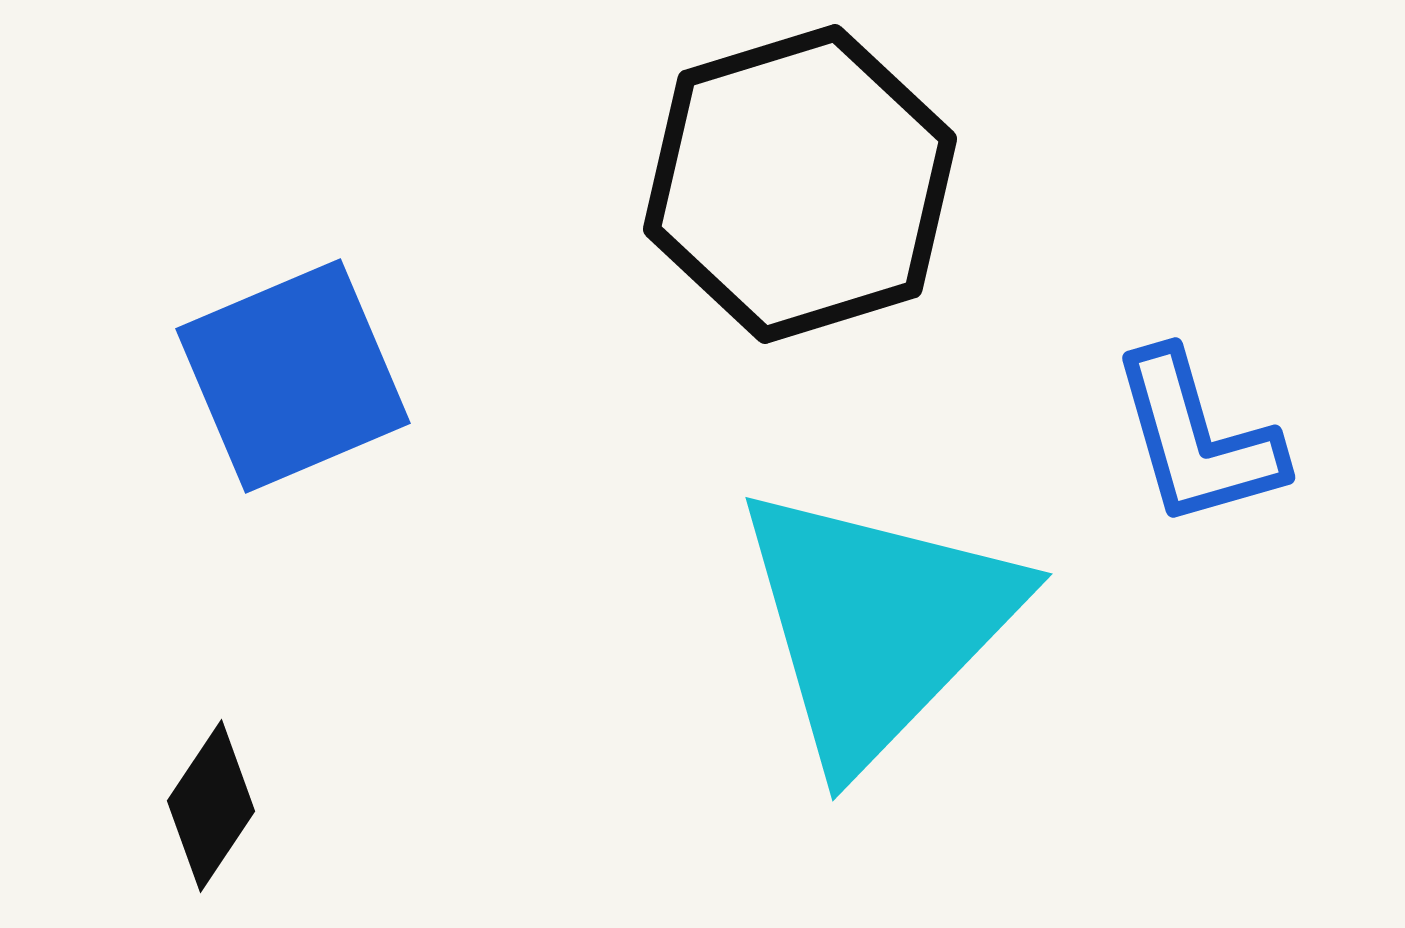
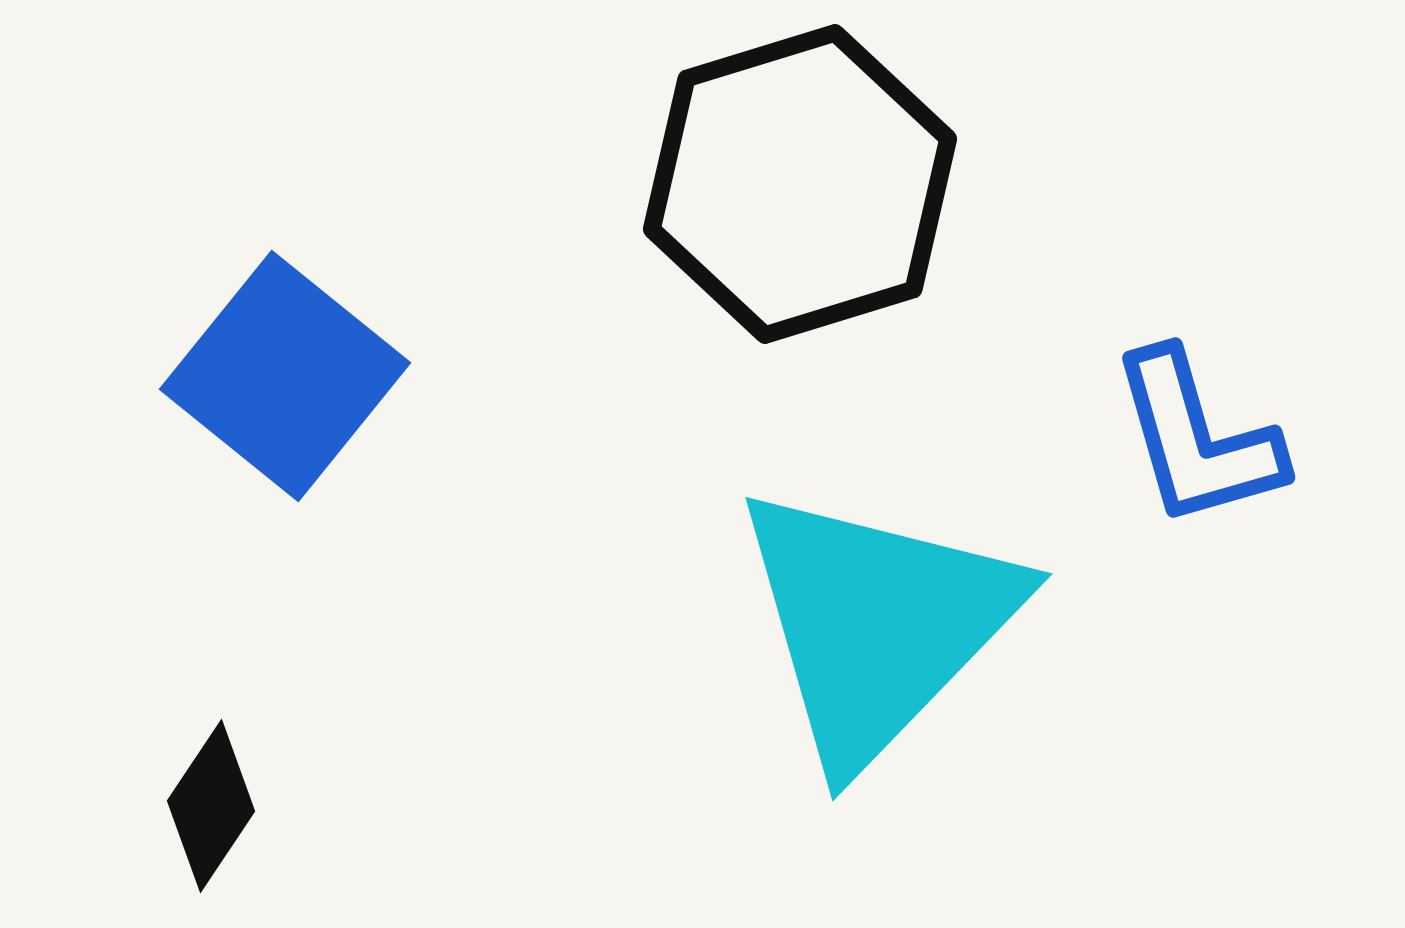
blue square: moved 8 px left; rotated 28 degrees counterclockwise
